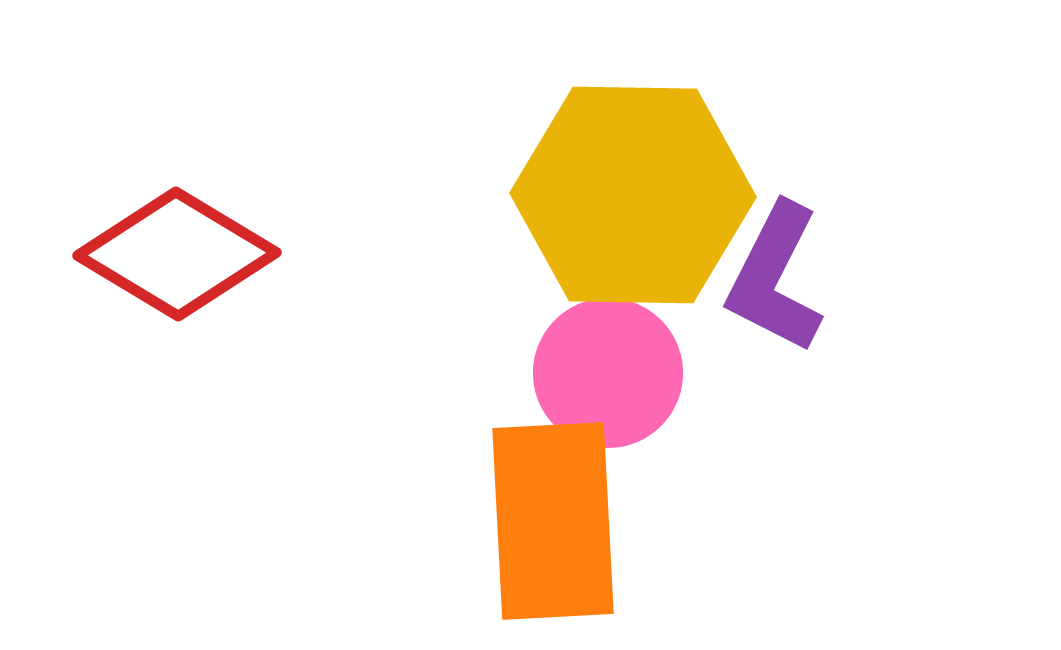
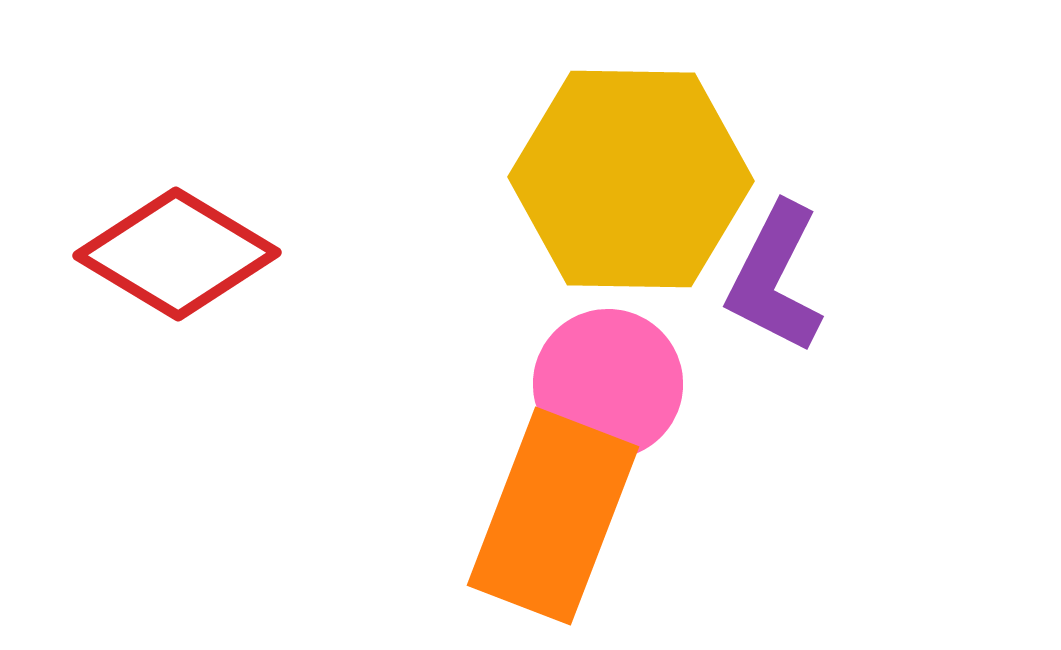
yellow hexagon: moved 2 px left, 16 px up
pink circle: moved 11 px down
orange rectangle: moved 5 px up; rotated 24 degrees clockwise
